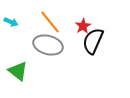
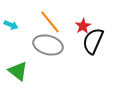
cyan arrow: moved 3 px down
